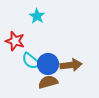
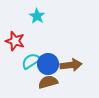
cyan semicircle: rotated 108 degrees clockwise
